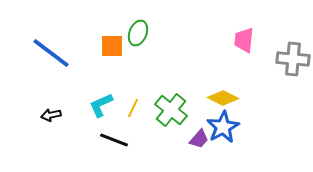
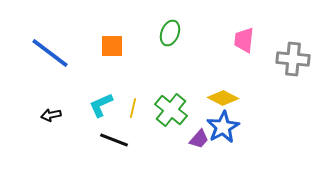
green ellipse: moved 32 px right
blue line: moved 1 px left
yellow line: rotated 12 degrees counterclockwise
